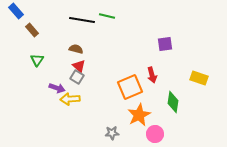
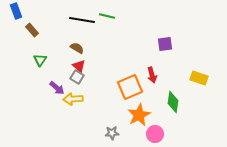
blue rectangle: rotated 21 degrees clockwise
brown semicircle: moved 1 px right, 1 px up; rotated 16 degrees clockwise
green triangle: moved 3 px right
purple arrow: rotated 21 degrees clockwise
yellow arrow: moved 3 px right
